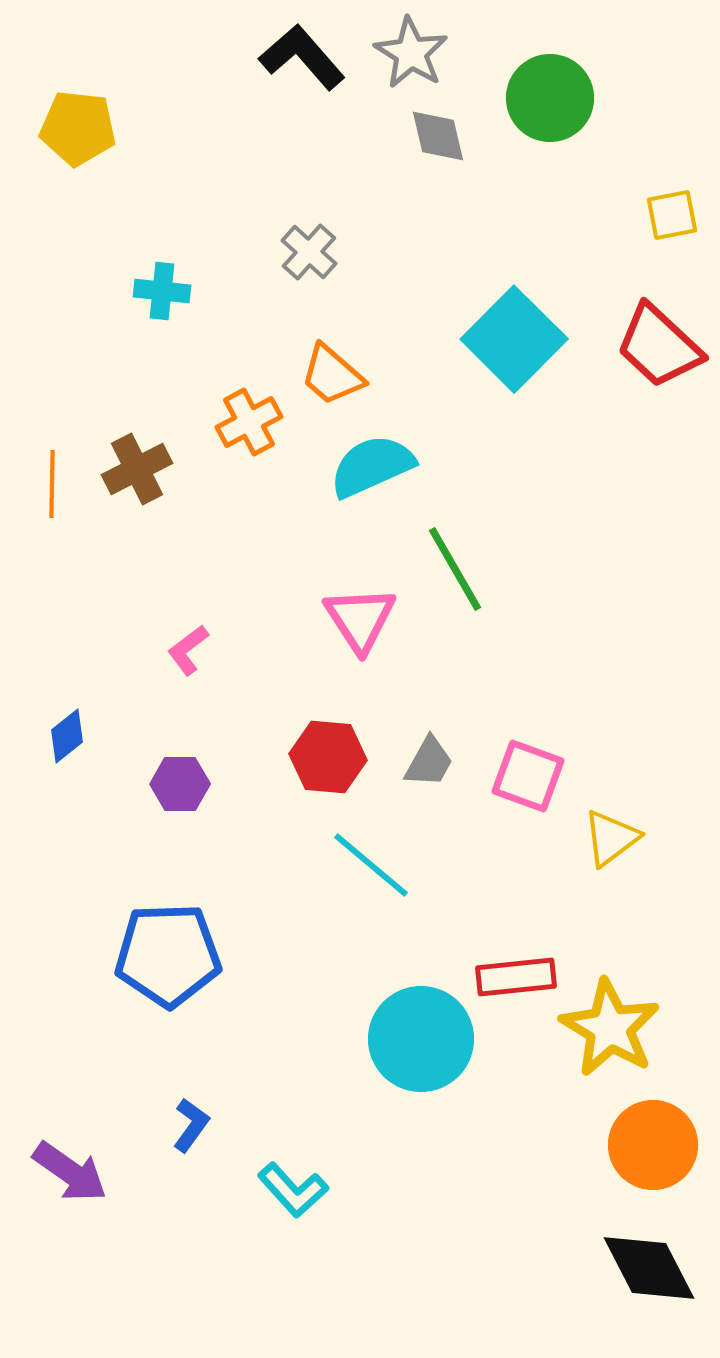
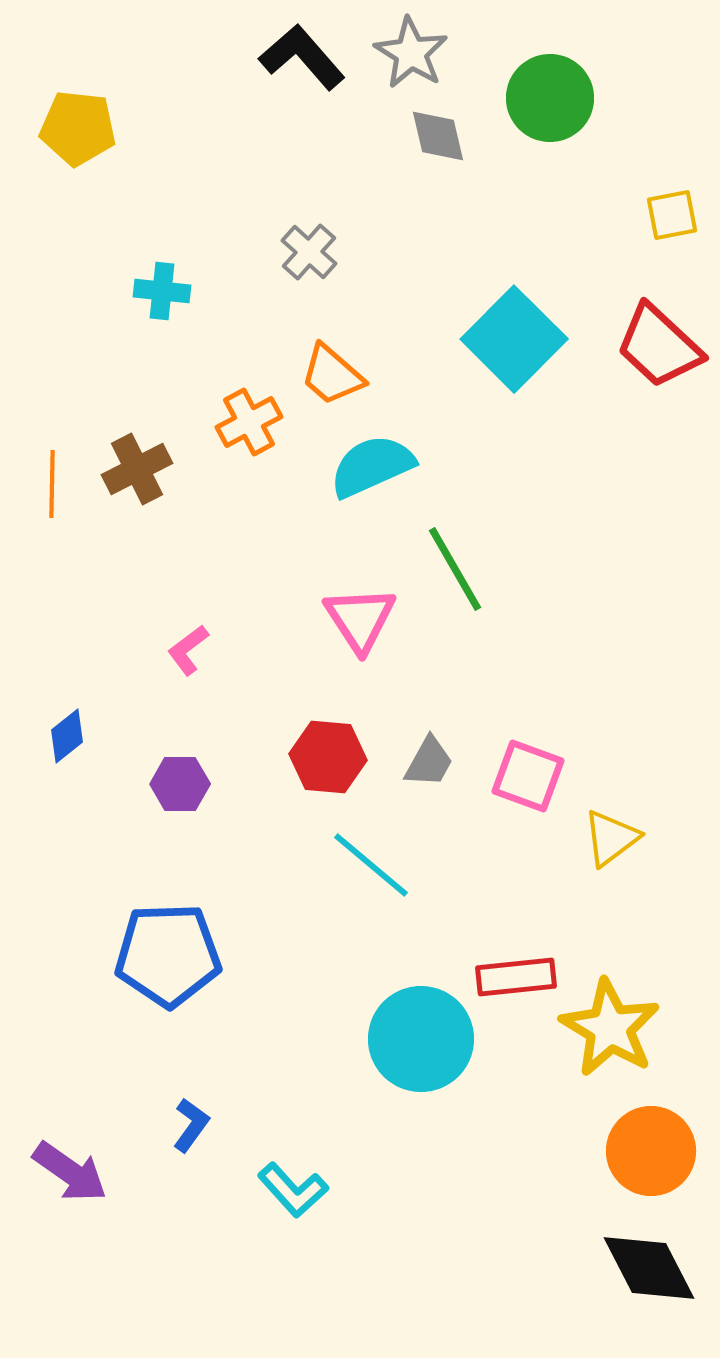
orange circle: moved 2 px left, 6 px down
